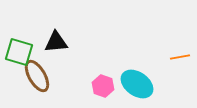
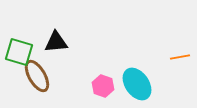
cyan ellipse: rotated 20 degrees clockwise
